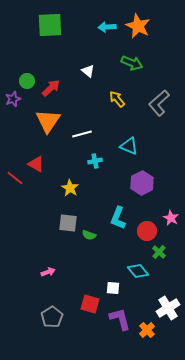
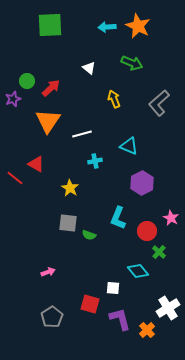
white triangle: moved 1 px right, 3 px up
yellow arrow: moved 3 px left; rotated 18 degrees clockwise
